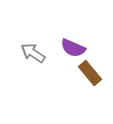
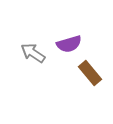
purple semicircle: moved 4 px left, 4 px up; rotated 40 degrees counterclockwise
